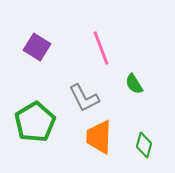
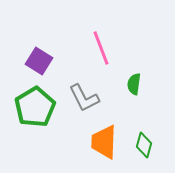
purple square: moved 2 px right, 14 px down
green semicircle: rotated 40 degrees clockwise
green pentagon: moved 15 px up
orange trapezoid: moved 5 px right, 5 px down
